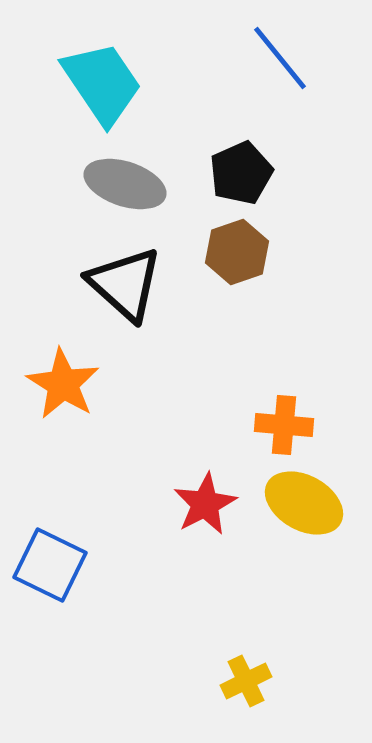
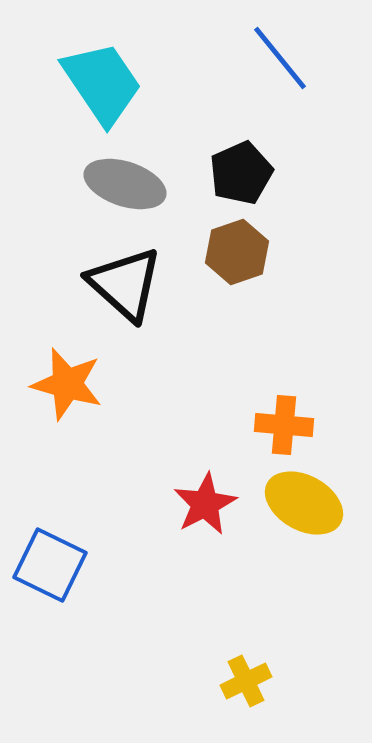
orange star: moved 4 px right; rotated 16 degrees counterclockwise
